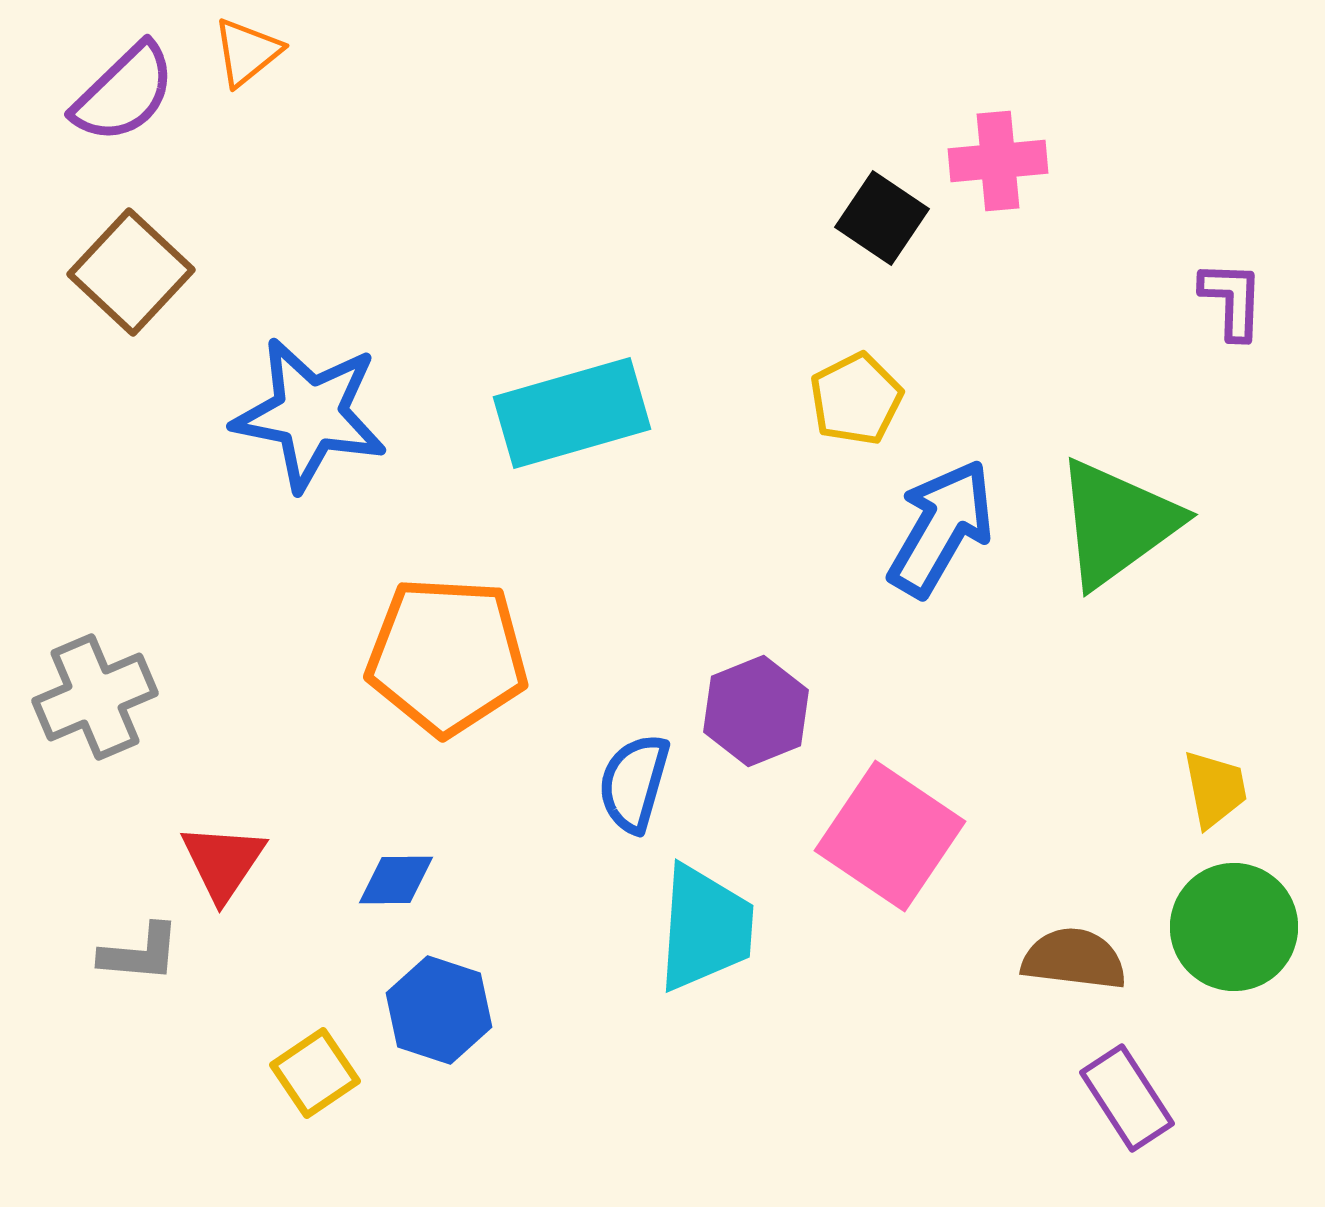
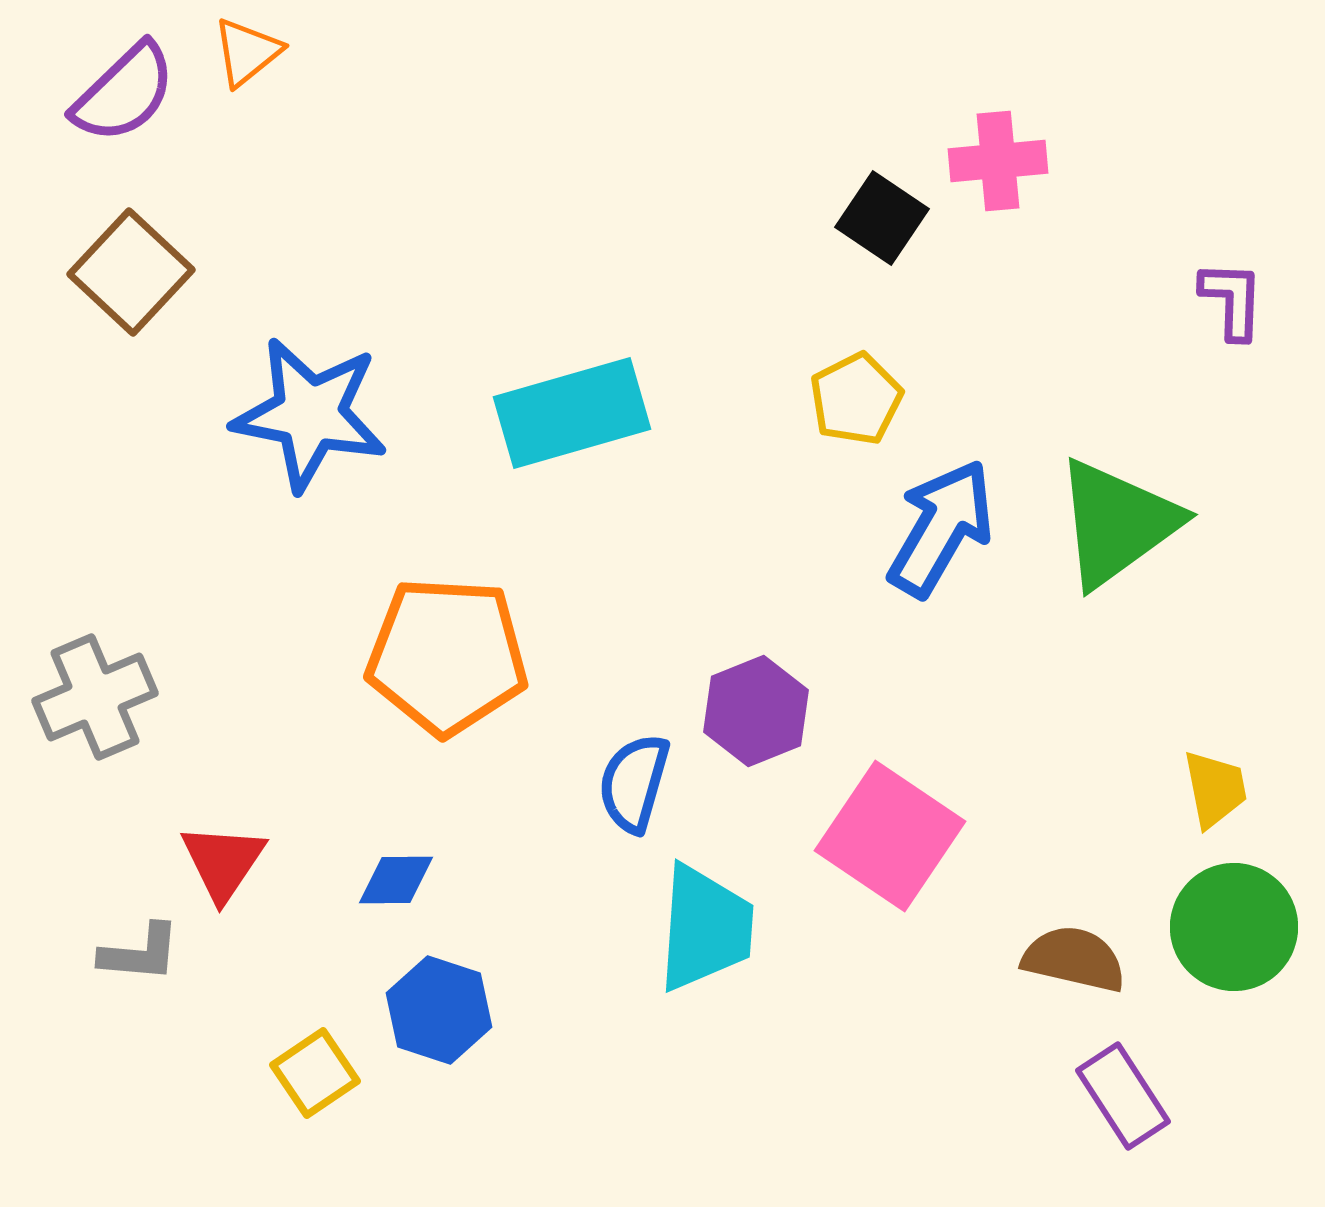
brown semicircle: rotated 6 degrees clockwise
purple rectangle: moved 4 px left, 2 px up
